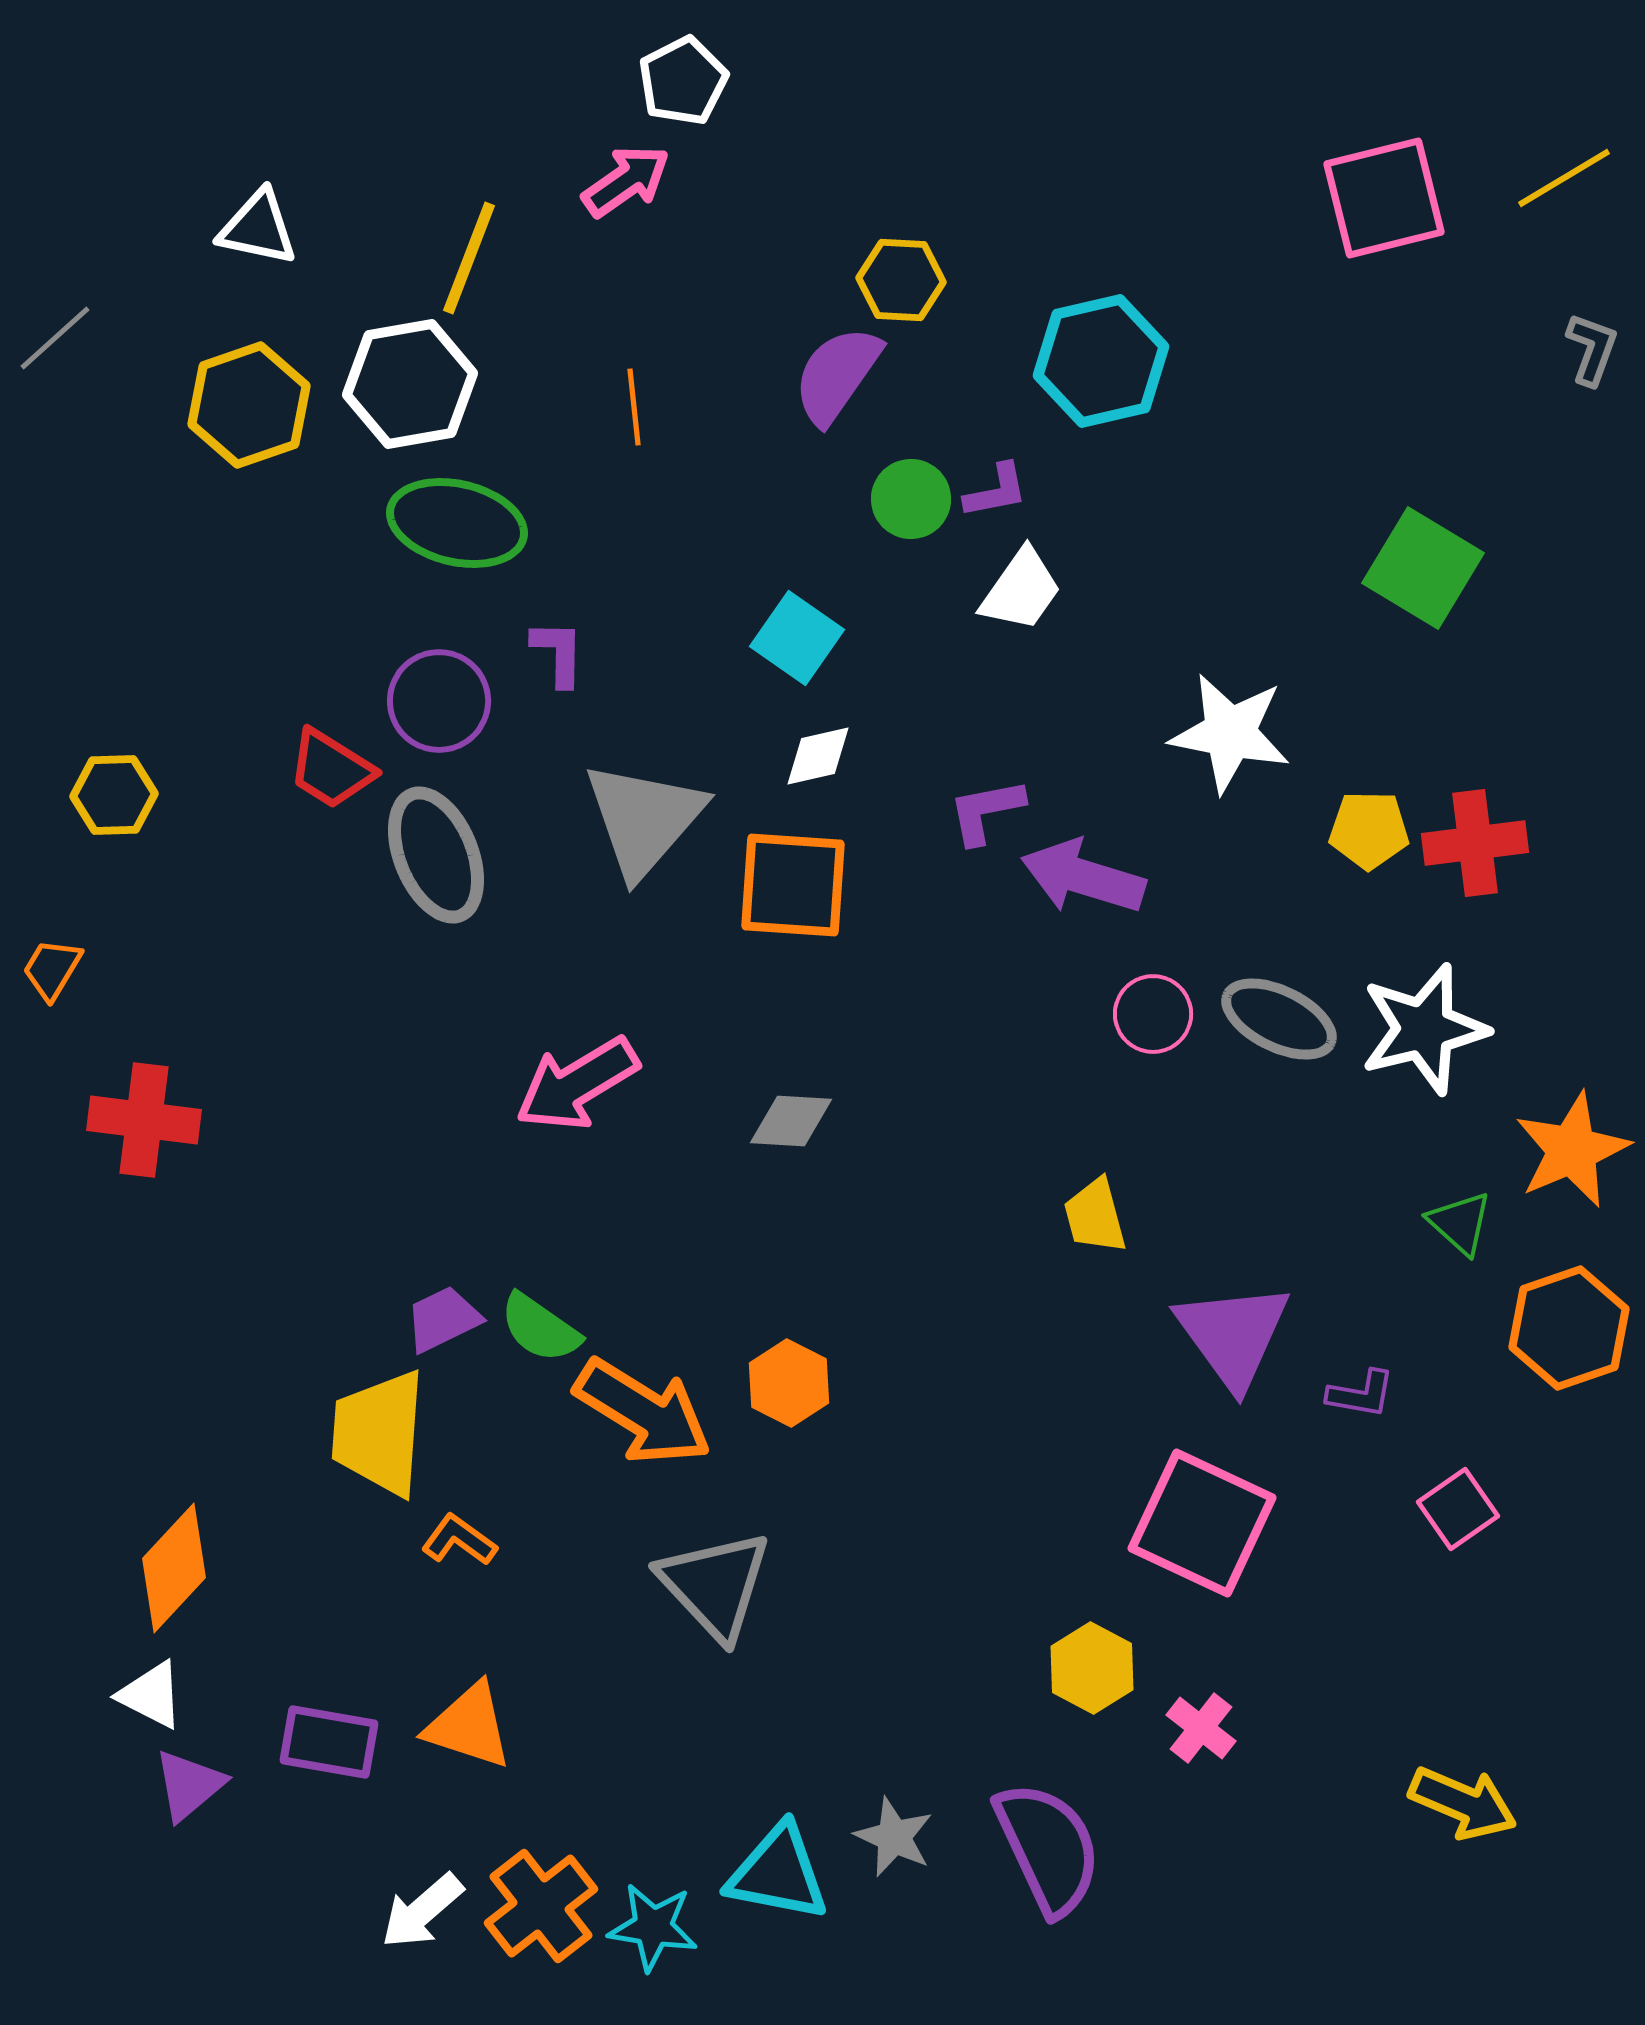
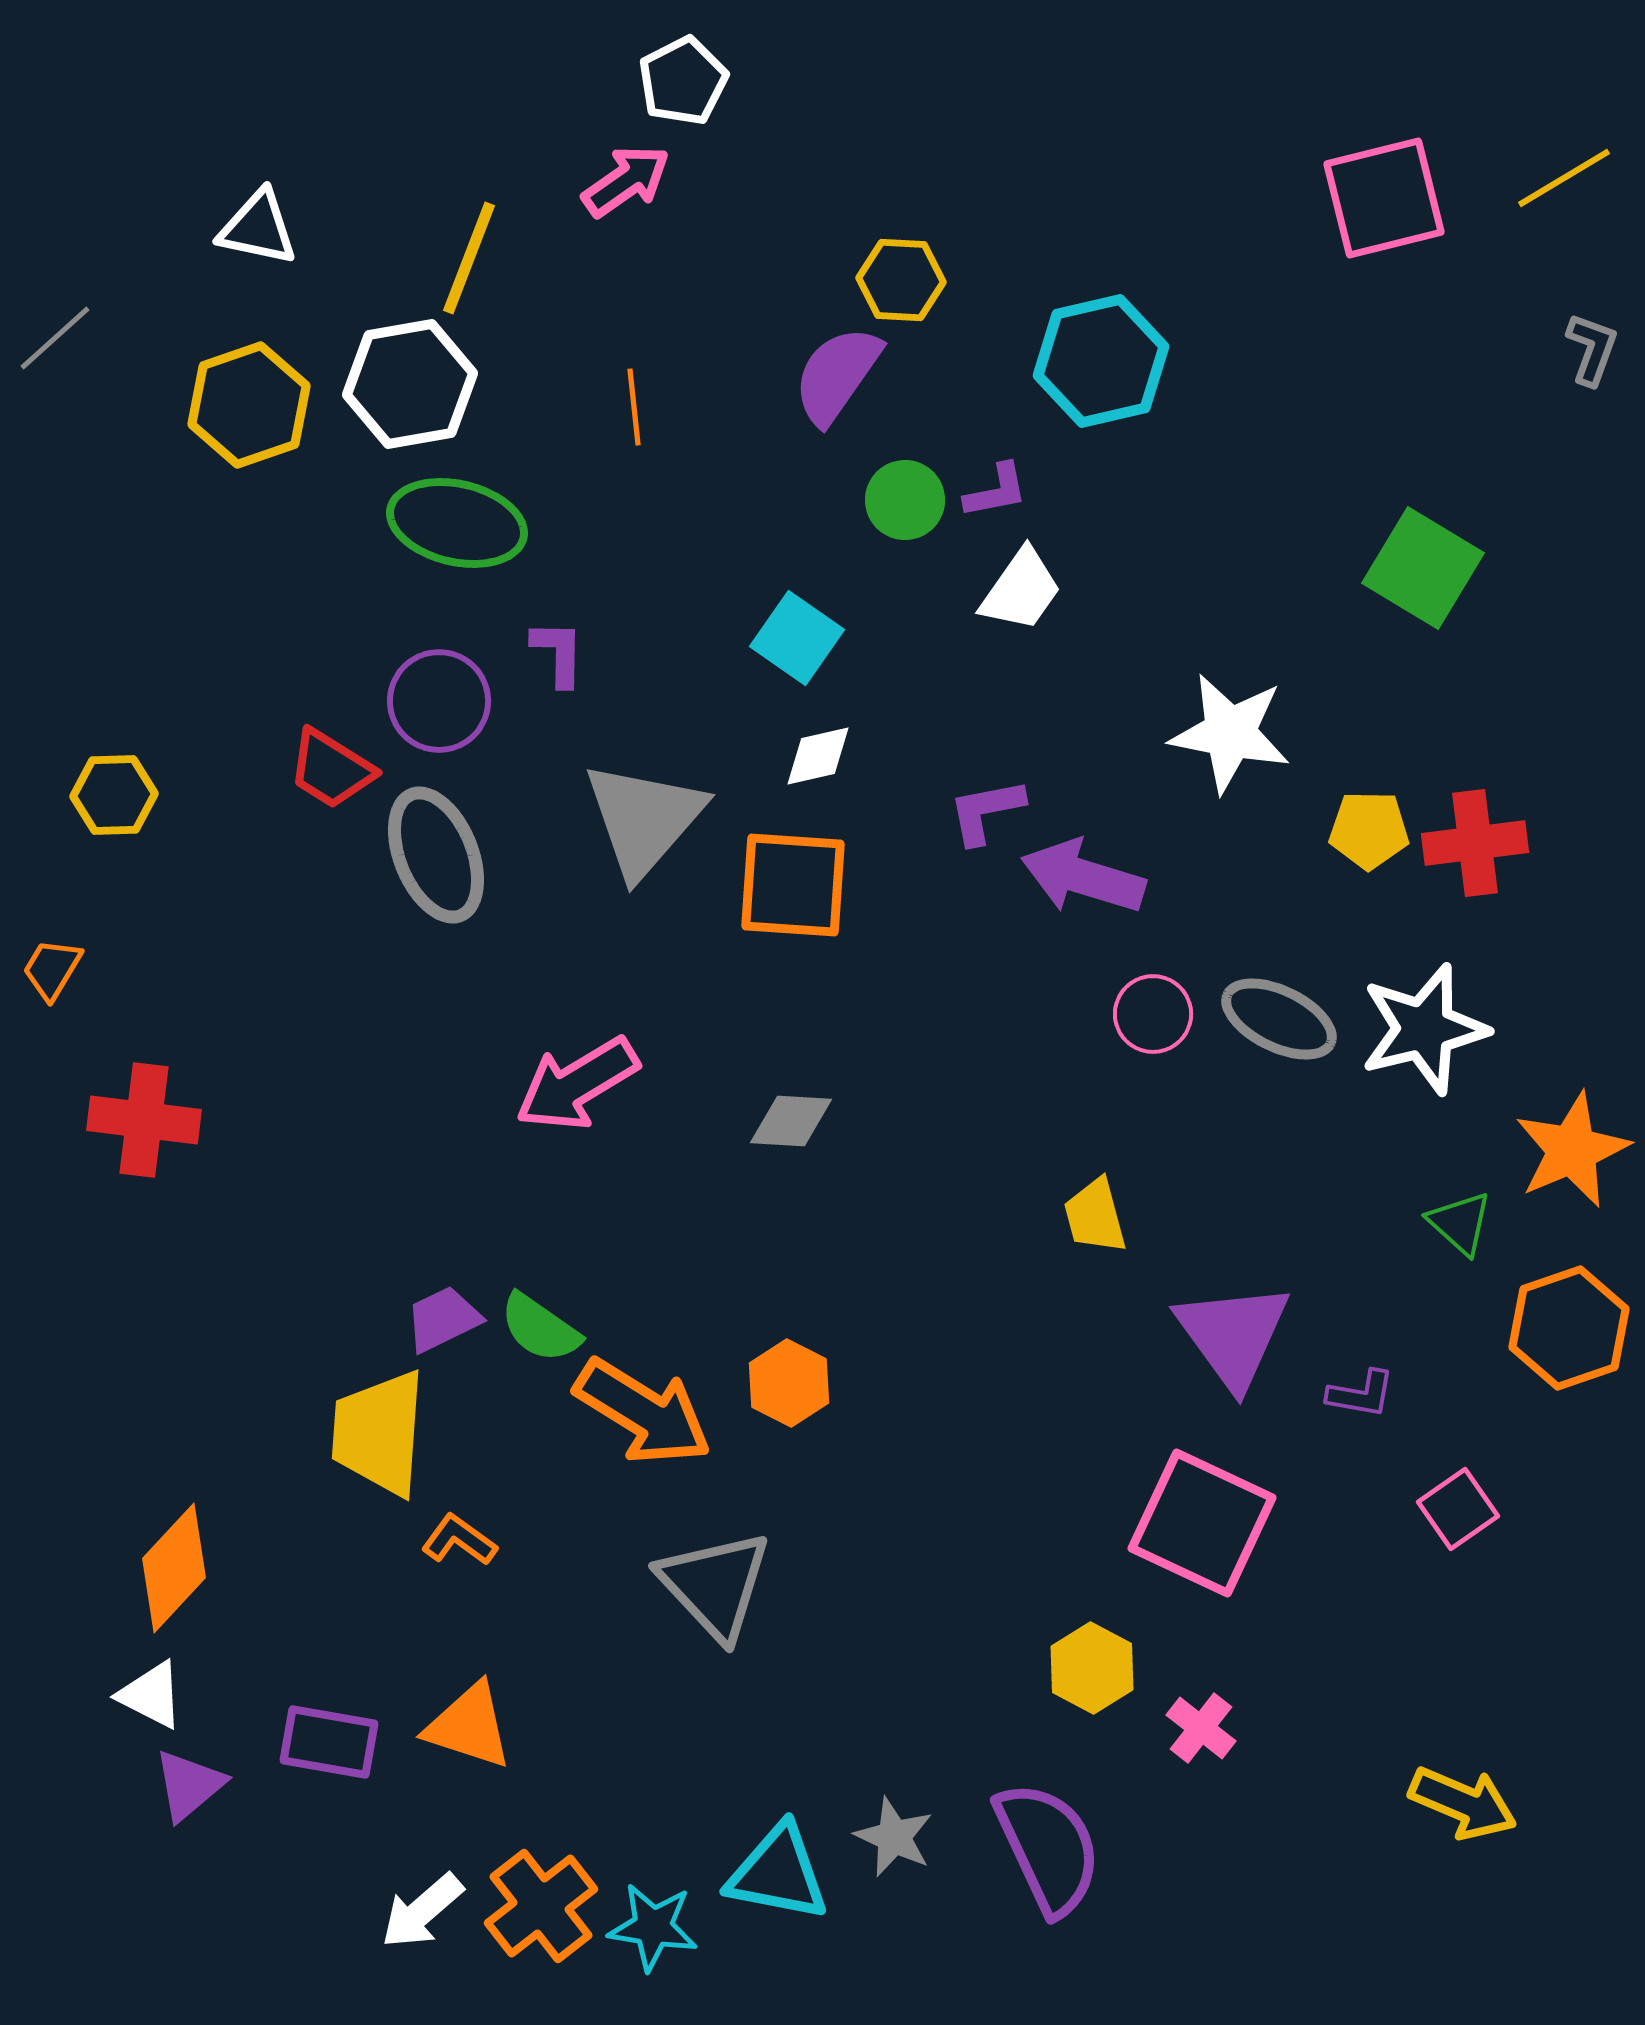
green circle at (911, 499): moved 6 px left, 1 px down
